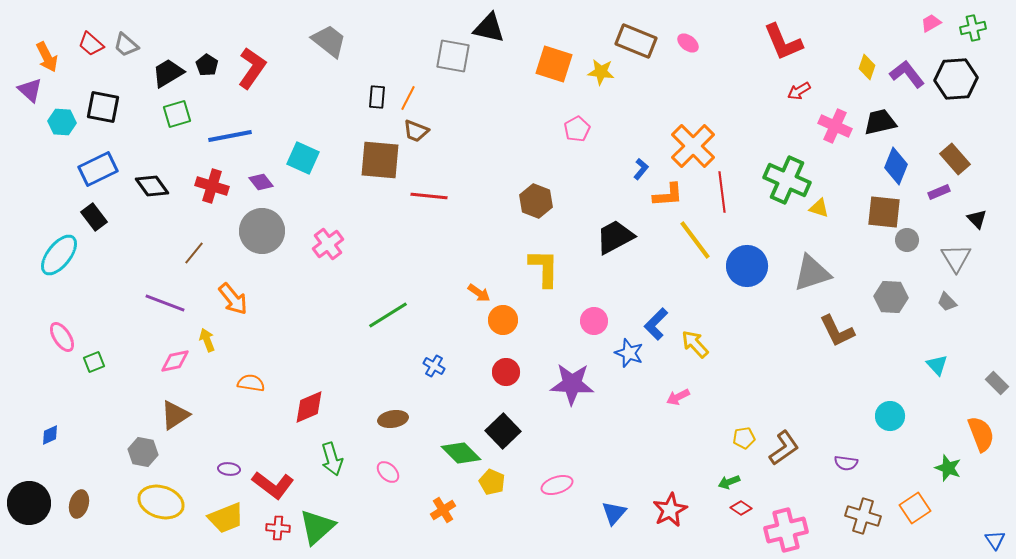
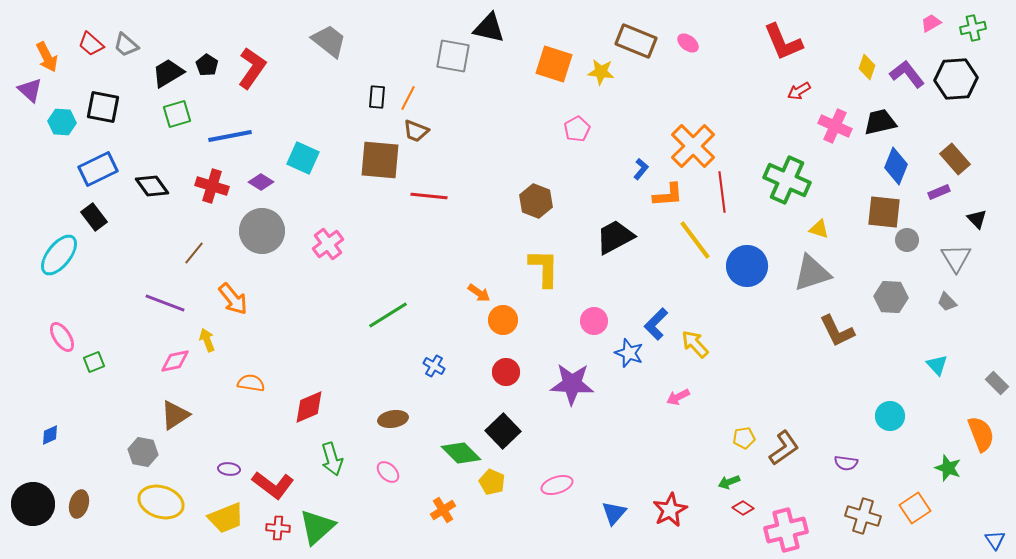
purple diamond at (261, 182): rotated 20 degrees counterclockwise
yellow triangle at (819, 208): moved 21 px down
black circle at (29, 503): moved 4 px right, 1 px down
red diamond at (741, 508): moved 2 px right
